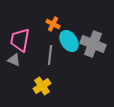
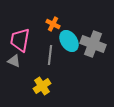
gray triangle: moved 1 px down
